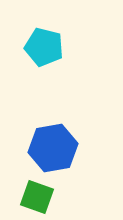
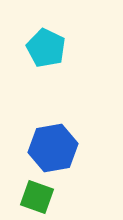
cyan pentagon: moved 2 px right, 1 px down; rotated 12 degrees clockwise
